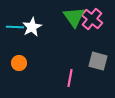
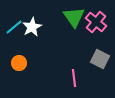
pink cross: moved 4 px right, 3 px down
cyan line: moved 1 px left; rotated 42 degrees counterclockwise
gray square: moved 2 px right, 2 px up; rotated 12 degrees clockwise
pink line: moved 4 px right; rotated 18 degrees counterclockwise
